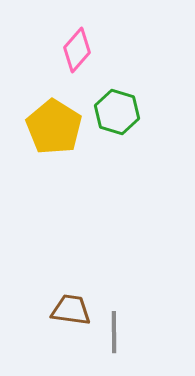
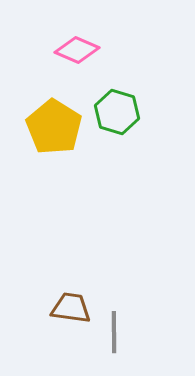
pink diamond: rotated 72 degrees clockwise
brown trapezoid: moved 2 px up
